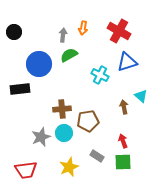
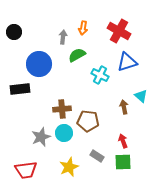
gray arrow: moved 2 px down
green semicircle: moved 8 px right
brown pentagon: rotated 15 degrees clockwise
